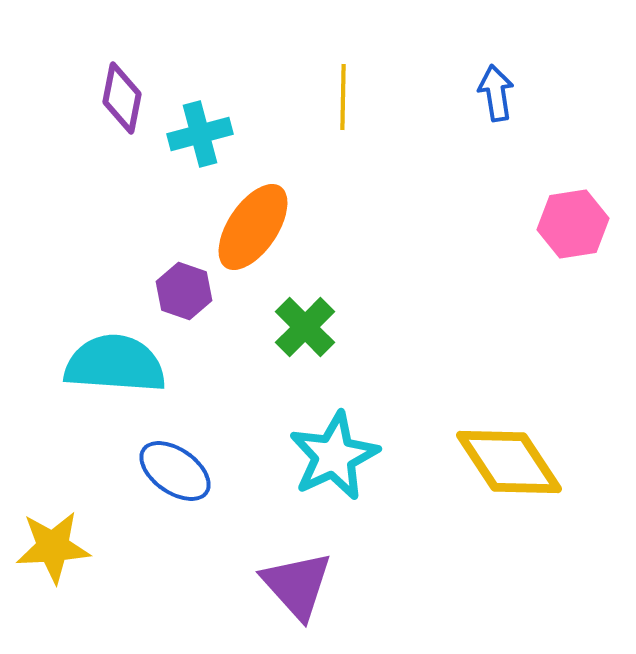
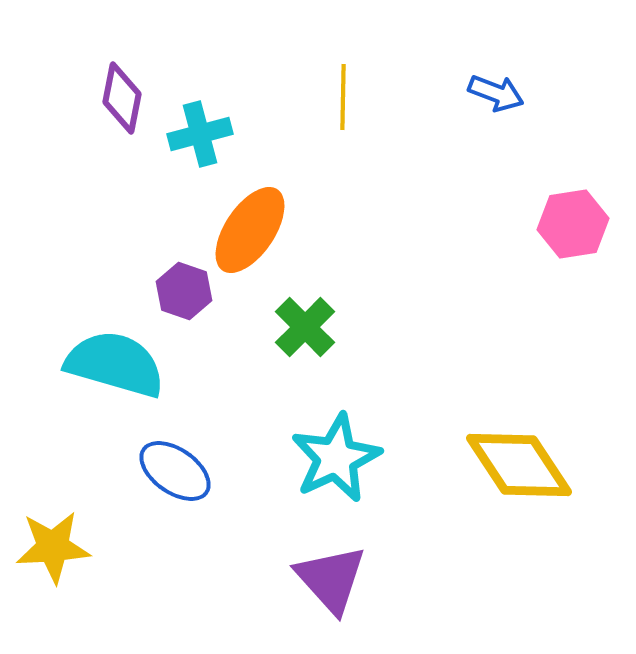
blue arrow: rotated 120 degrees clockwise
orange ellipse: moved 3 px left, 3 px down
cyan semicircle: rotated 12 degrees clockwise
cyan star: moved 2 px right, 2 px down
yellow diamond: moved 10 px right, 3 px down
purple triangle: moved 34 px right, 6 px up
